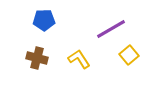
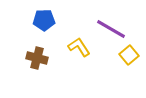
purple line: rotated 60 degrees clockwise
yellow L-shape: moved 12 px up
